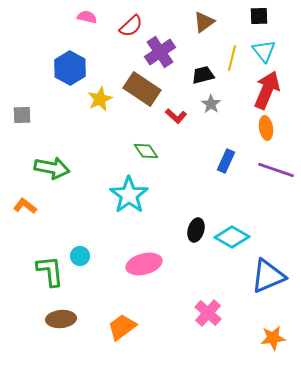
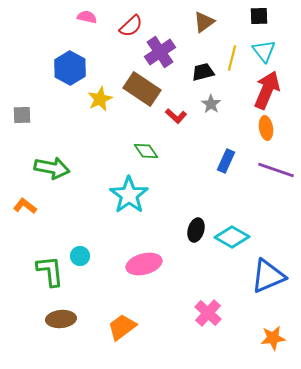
black trapezoid: moved 3 px up
